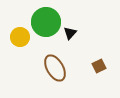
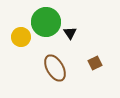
black triangle: rotated 16 degrees counterclockwise
yellow circle: moved 1 px right
brown square: moved 4 px left, 3 px up
